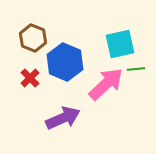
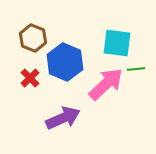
cyan square: moved 3 px left, 1 px up; rotated 20 degrees clockwise
